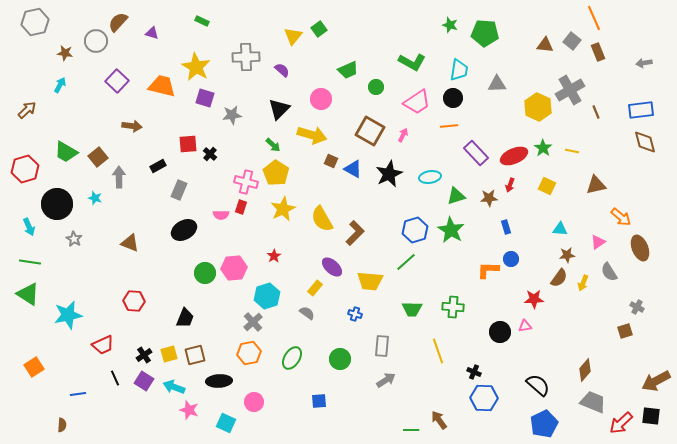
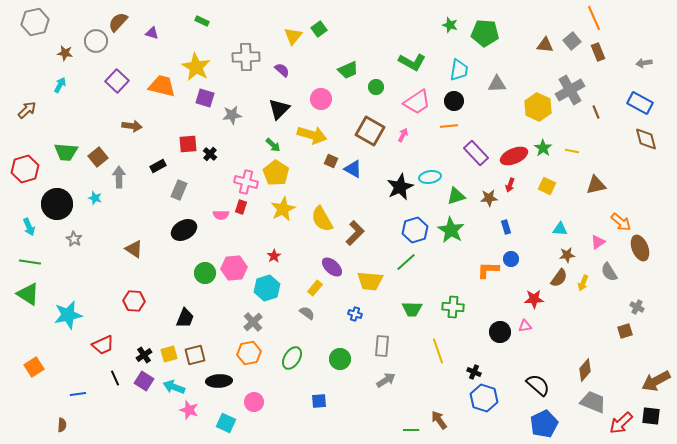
gray square at (572, 41): rotated 12 degrees clockwise
black circle at (453, 98): moved 1 px right, 3 px down
blue rectangle at (641, 110): moved 1 px left, 7 px up; rotated 35 degrees clockwise
brown diamond at (645, 142): moved 1 px right, 3 px up
green trapezoid at (66, 152): rotated 25 degrees counterclockwise
black star at (389, 174): moved 11 px right, 13 px down
orange arrow at (621, 217): moved 5 px down
brown triangle at (130, 243): moved 4 px right, 6 px down; rotated 12 degrees clockwise
cyan hexagon at (267, 296): moved 8 px up
blue hexagon at (484, 398): rotated 16 degrees clockwise
